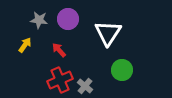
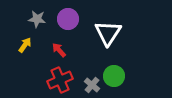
gray star: moved 2 px left, 1 px up
green circle: moved 8 px left, 6 px down
gray cross: moved 7 px right, 1 px up
